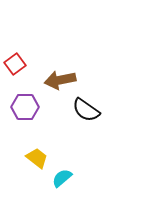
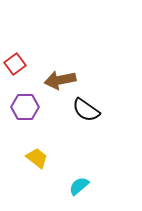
cyan semicircle: moved 17 px right, 8 px down
